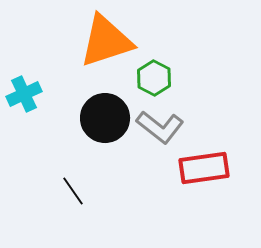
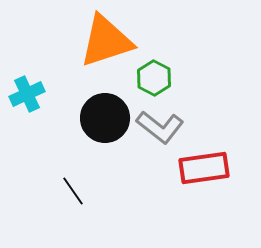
cyan cross: moved 3 px right
